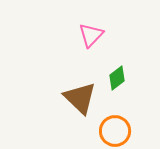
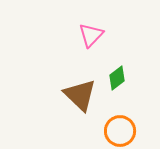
brown triangle: moved 3 px up
orange circle: moved 5 px right
